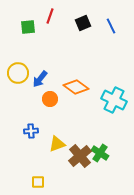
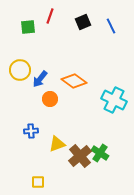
black square: moved 1 px up
yellow circle: moved 2 px right, 3 px up
orange diamond: moved 2 px left, 6 px up
